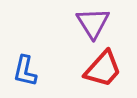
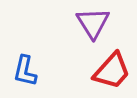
red trapezoid: moved 9 px right, 2 px down
